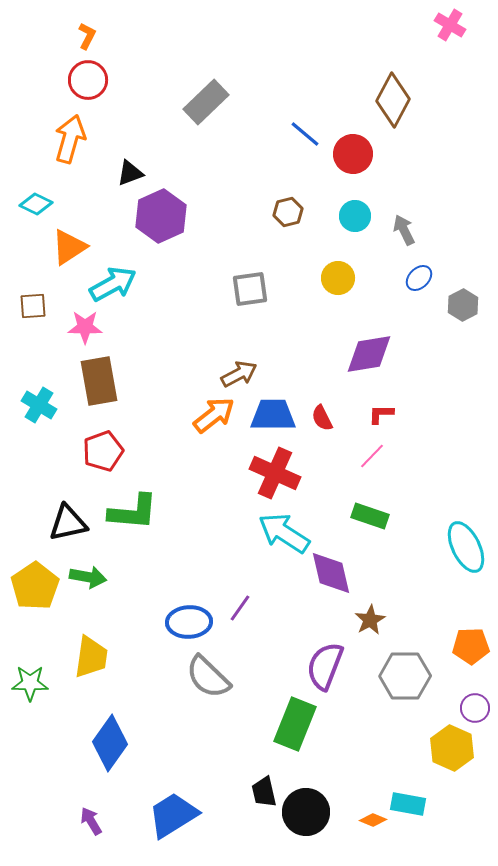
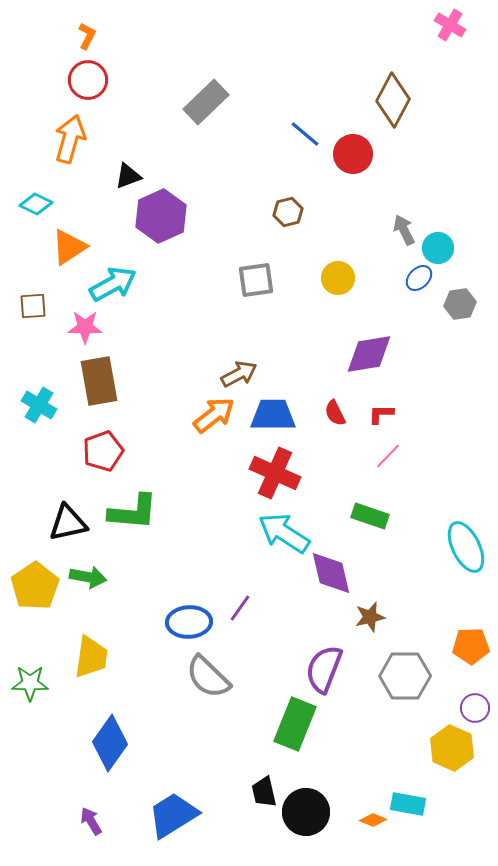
black triangle at (130, 173): moved 2 px left, 3 px down
cyan circle at (355, 216): moved 83 px right, 32 px down
gray square at (250, 289): moved 6 px right, 9 px up
gray hexagon at (463, 305): moved 3 px left, 1 px up; rotated 20 degrees clockwise
red semicircle at (322, 418): moved 13 px right, 5 px up
pink line at (372, 456): moved 16 px right
brown star at (370, 620): moved 3 px up; rotated 16 degrees clockwise
purple semicircle at (325, 666): moved 1 px left, 3 px down
